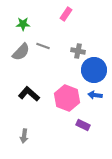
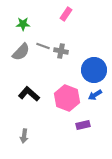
gray cross: moved 17 px left
blue arrow: rotated 40 degrees counterclockwise
purple rectangle: rotated 40 degrees counterclockwise
